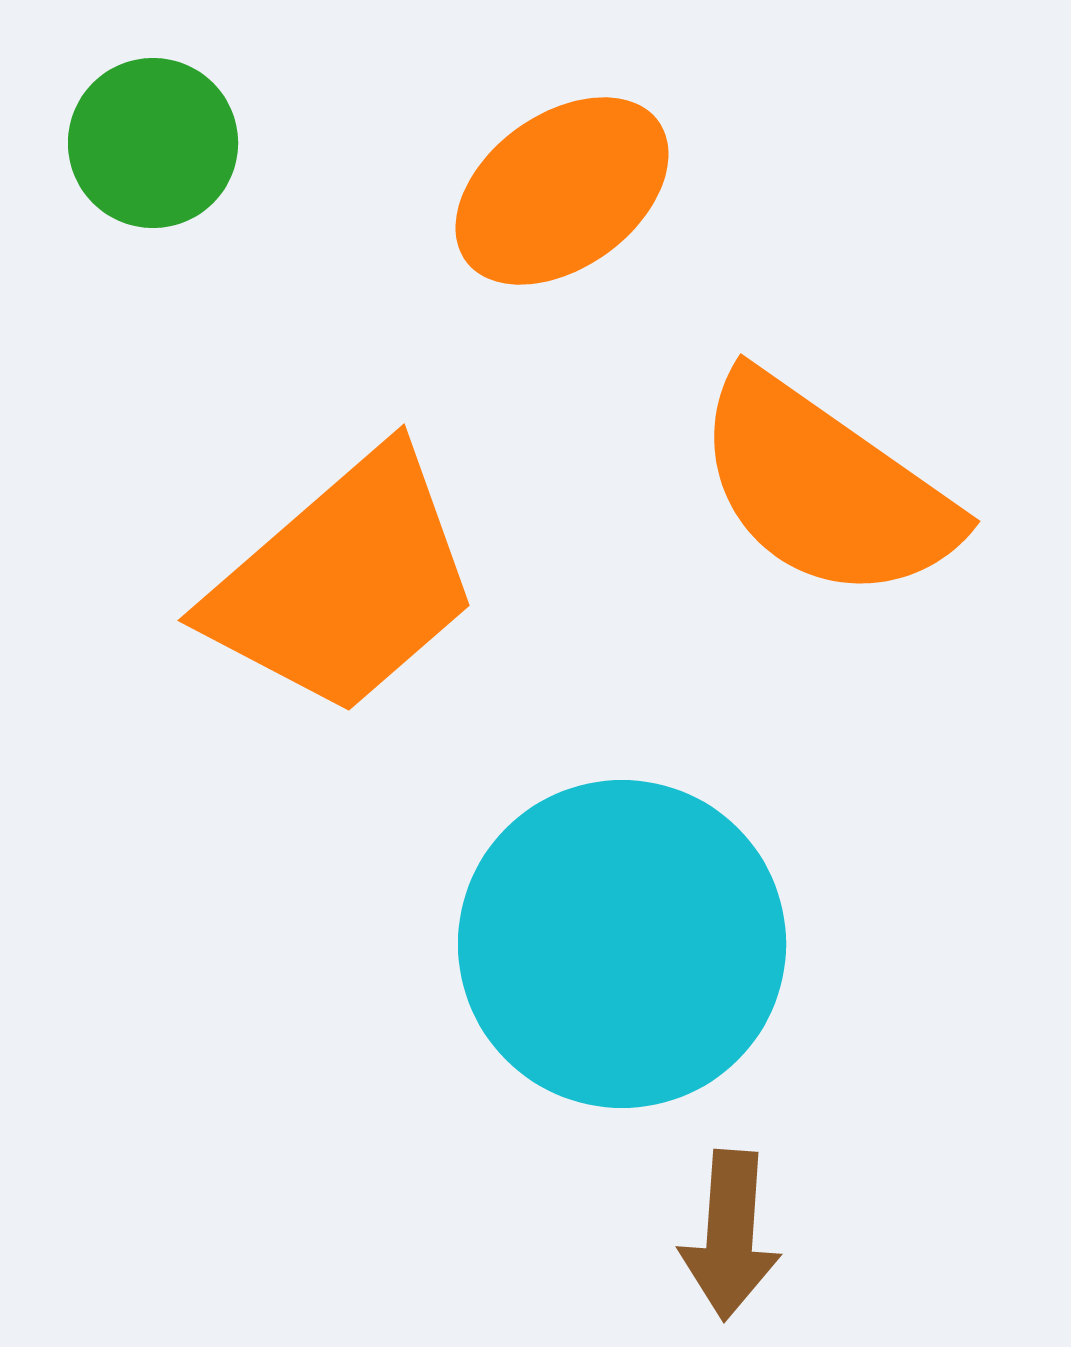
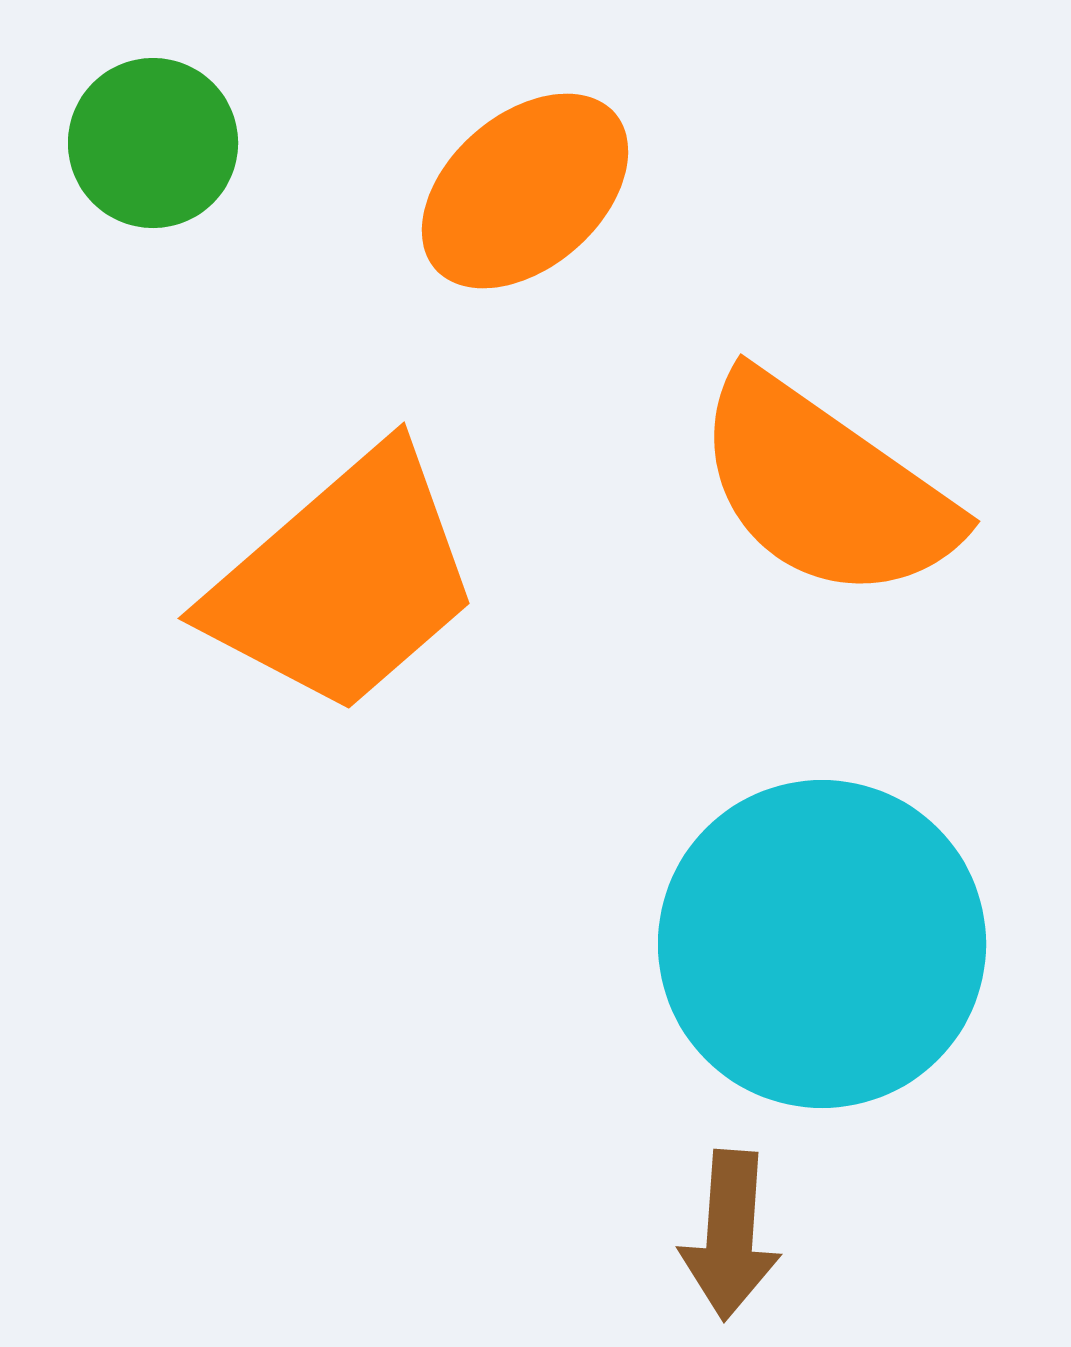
orange ellipse: moved 37 px left; rotated 5 degrees counterclockwise
orange trapezoid: moved 2 px up
cyan circle: moved 200 px right
